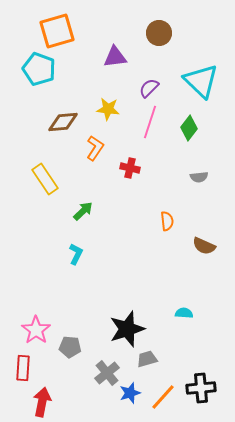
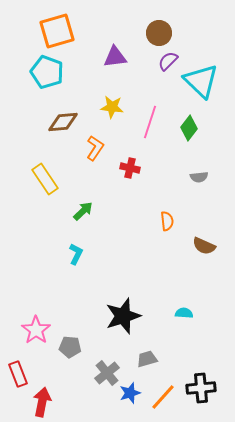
cyan pentagon: moved 8 px right, 3 px down
purple semicircle: moved 19 px right, 27 px up
yellow star: moved 4 px right, 2 px up
black star: moved 4 px left, 13 px up
red rectangle: moved 5 px left, 6 px down; rotated 25 degrees counterclockwise
